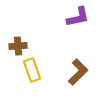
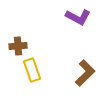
purple L-shape: rotated 40 degrees clockwise
brown L-shape: moved 7 px right, 1 px down
